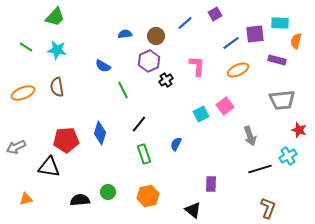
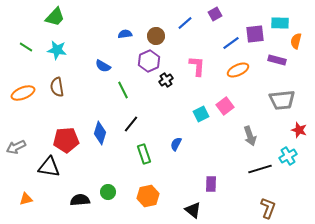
black line at (139, 124): moved 8 px left
